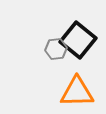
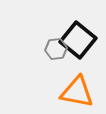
orange triangle: rotated 12 degrees clockwise
